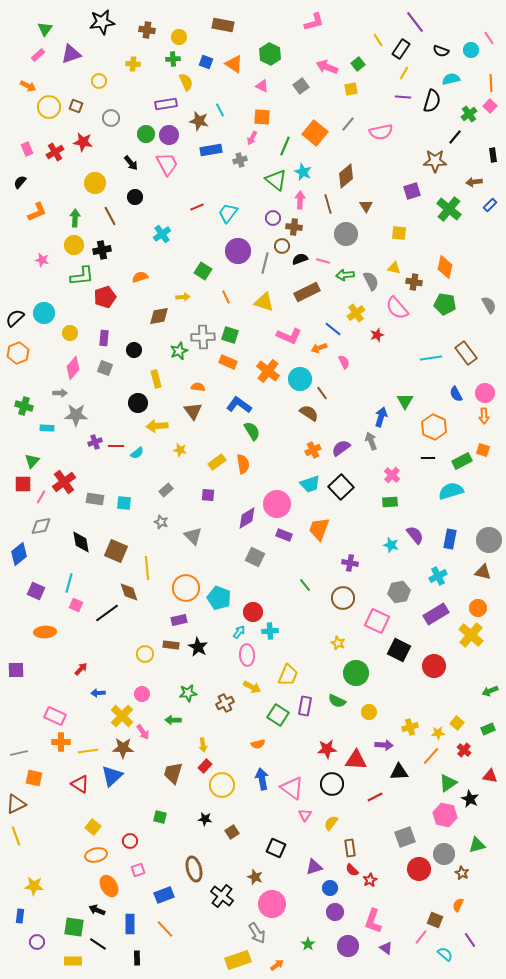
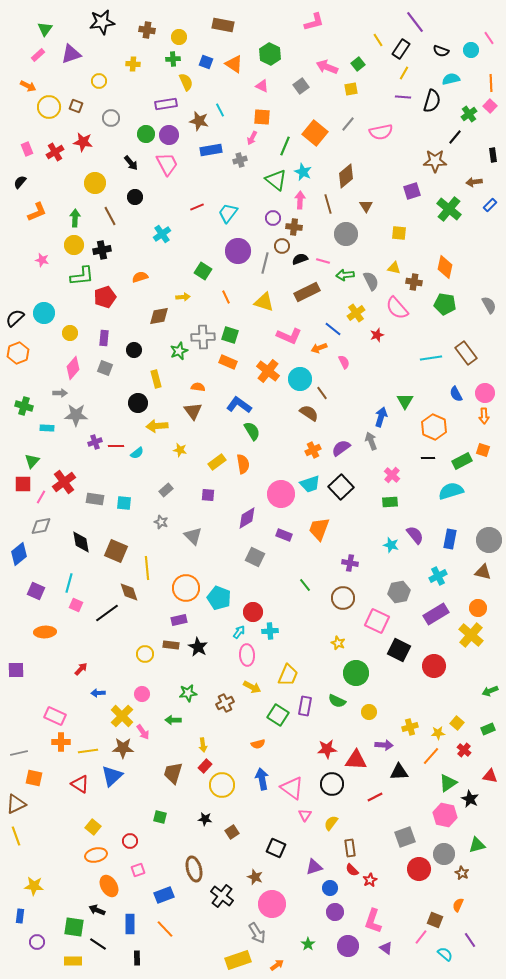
pink circle at (277, 504): moved 4 px right, 10 px up
